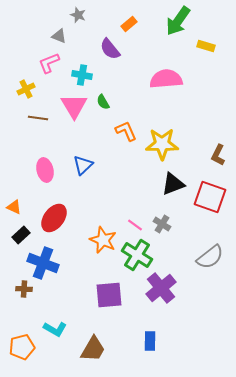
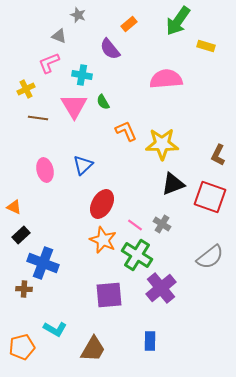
red ellipse: moved 48 px right, 14 px up; rotated 8 degrees counterclockwise
